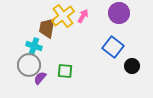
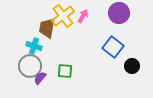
gray circle: moved 1 px right, 1 px down
